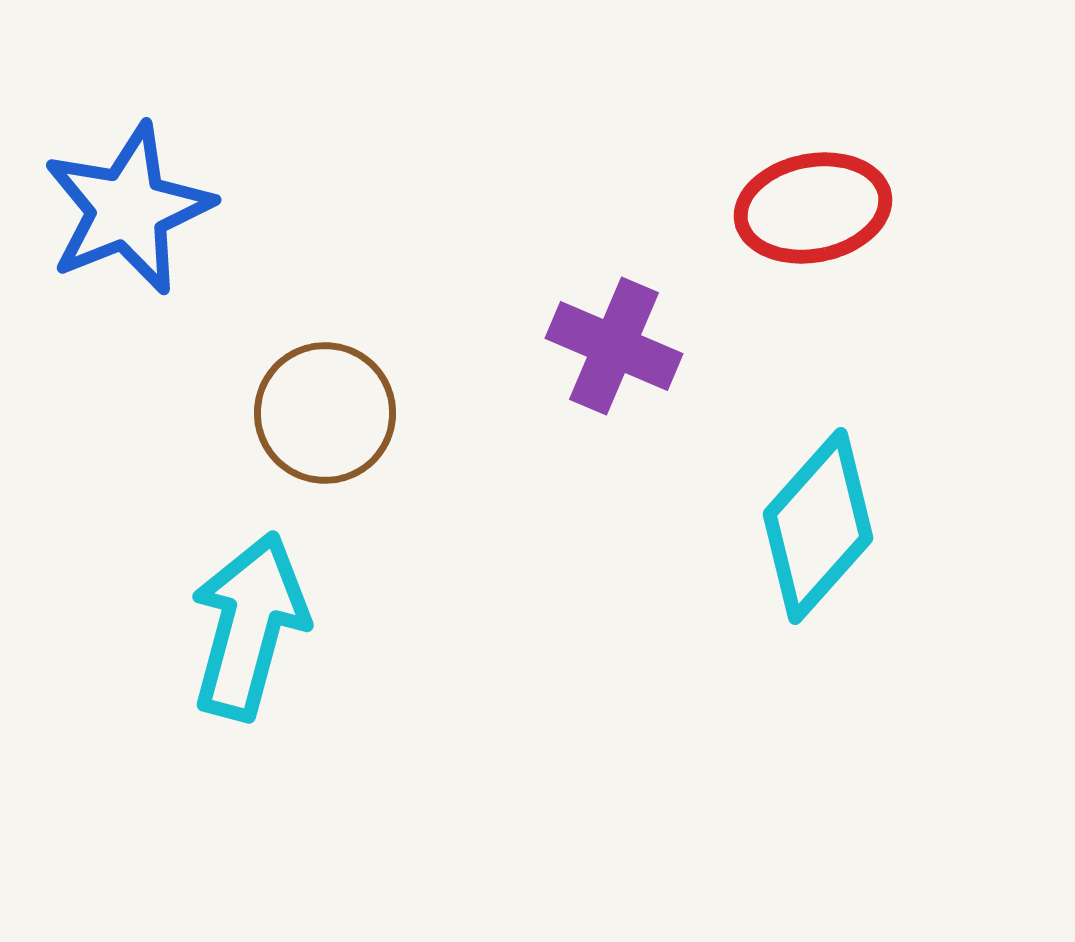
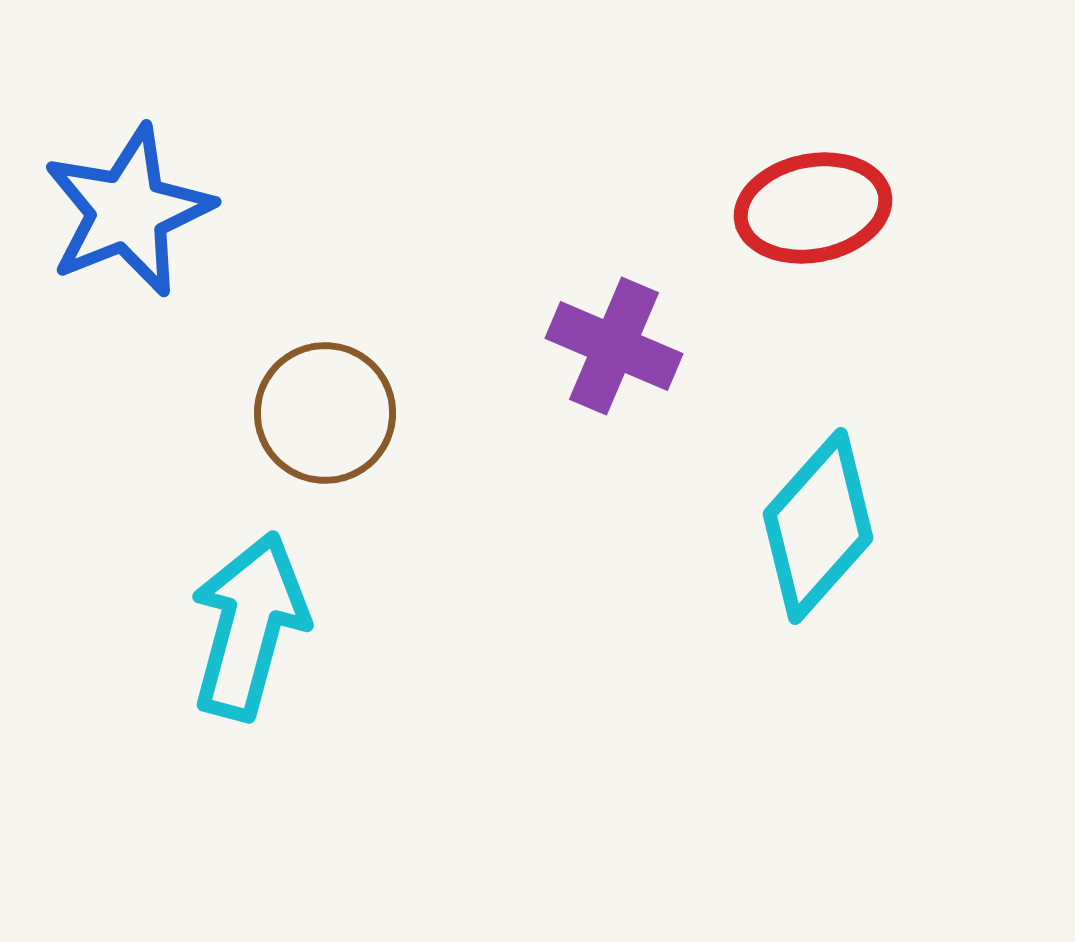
blue star: moved 2 px down
